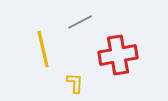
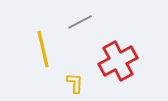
red cross: moved 6 px down; rotated 18 degrees counterclockwise
